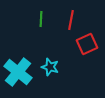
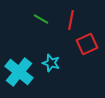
green line: rotated 63 degrees counterclockwise
cyan star: moved 1 px right, 4 px up
cyan cross: moved 1 px right
